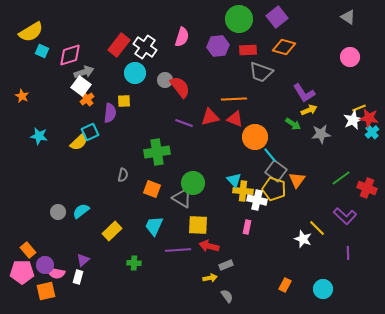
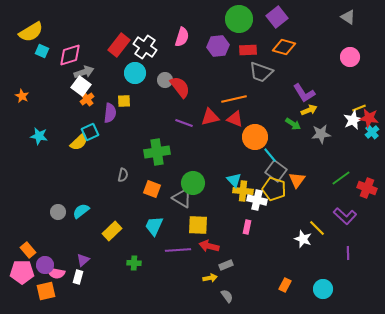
orange line at (234, 99): rotated 10 degrees counterclockwise
